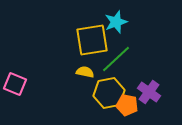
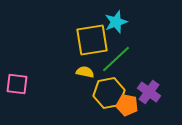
pink square: moved 2 px right; rotated 15 degrees counterclockwise
